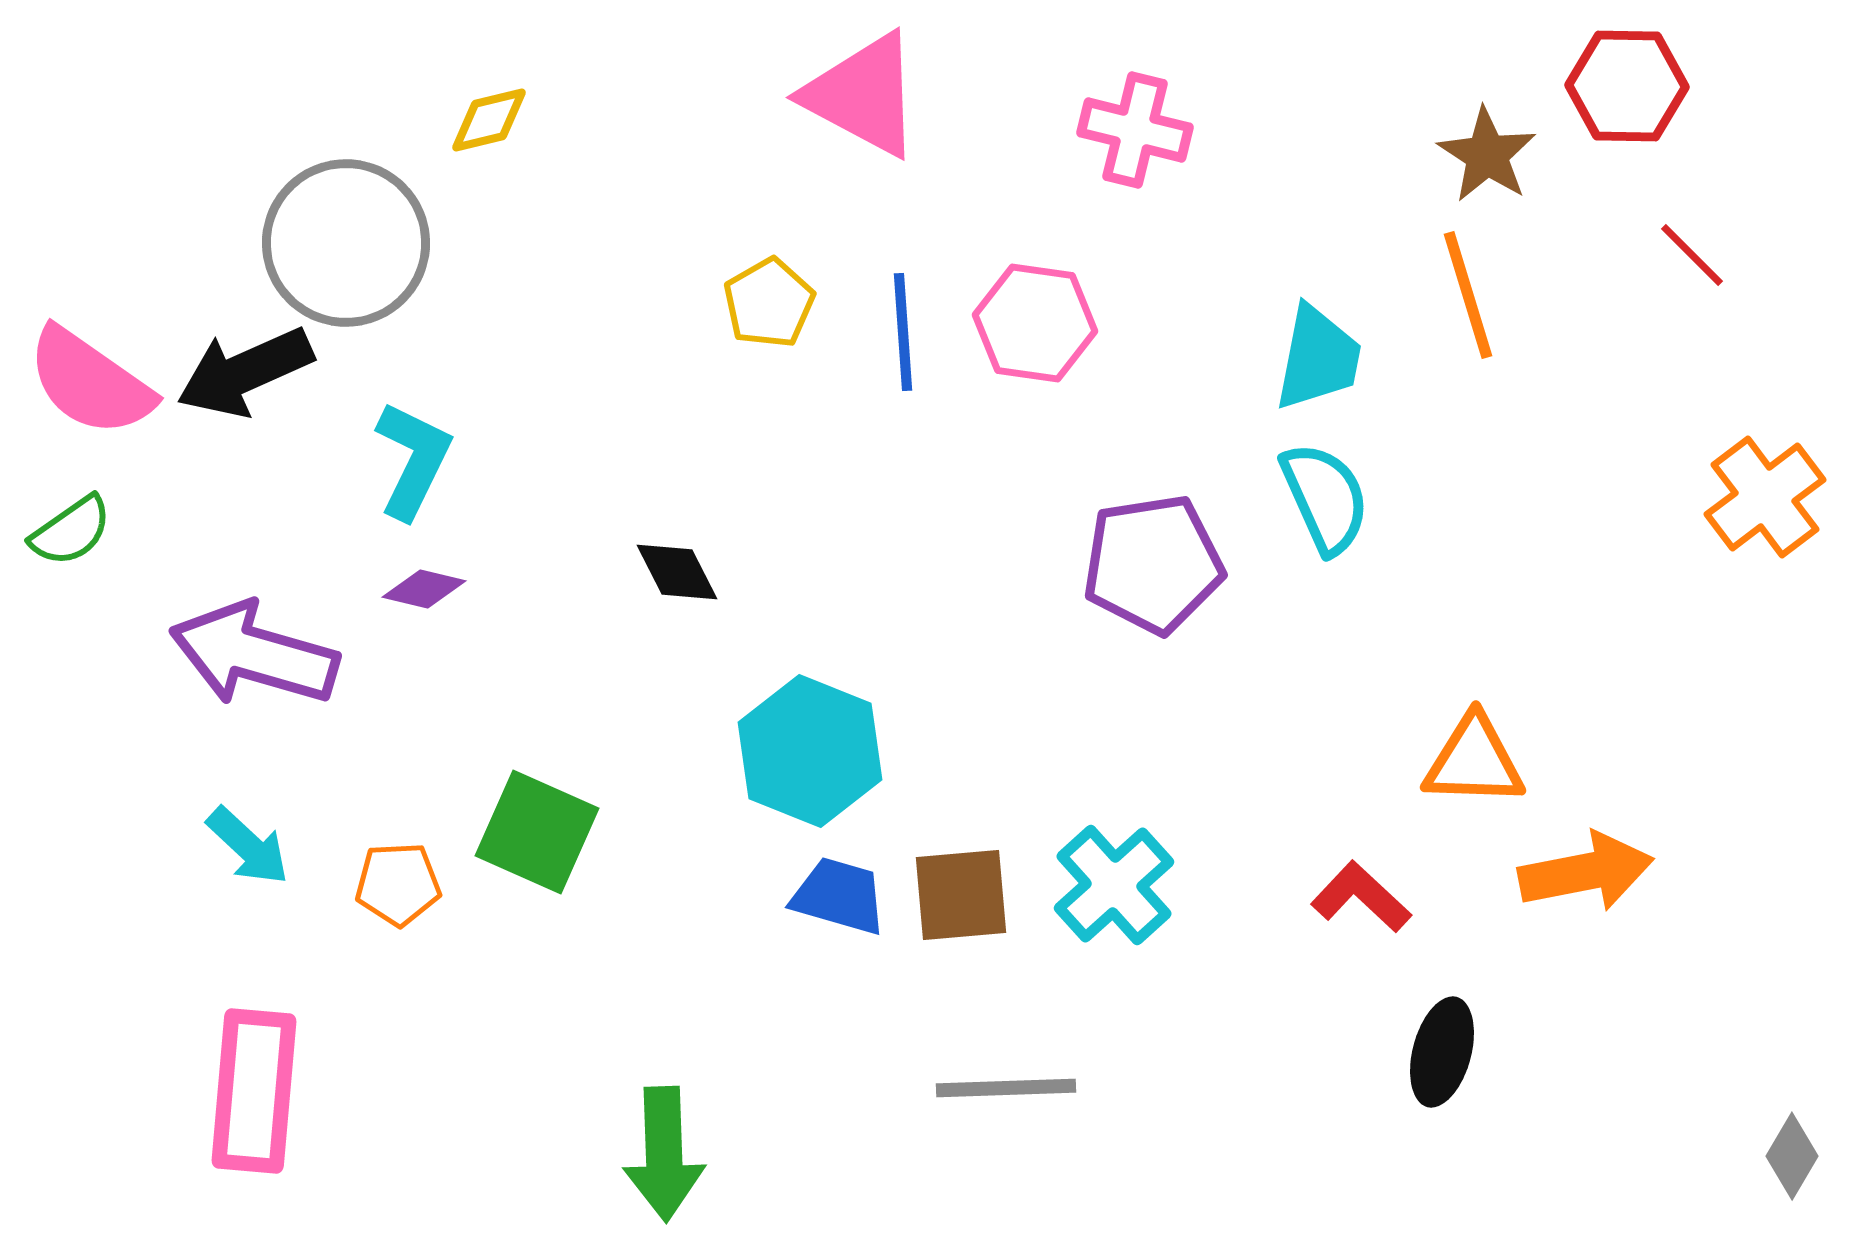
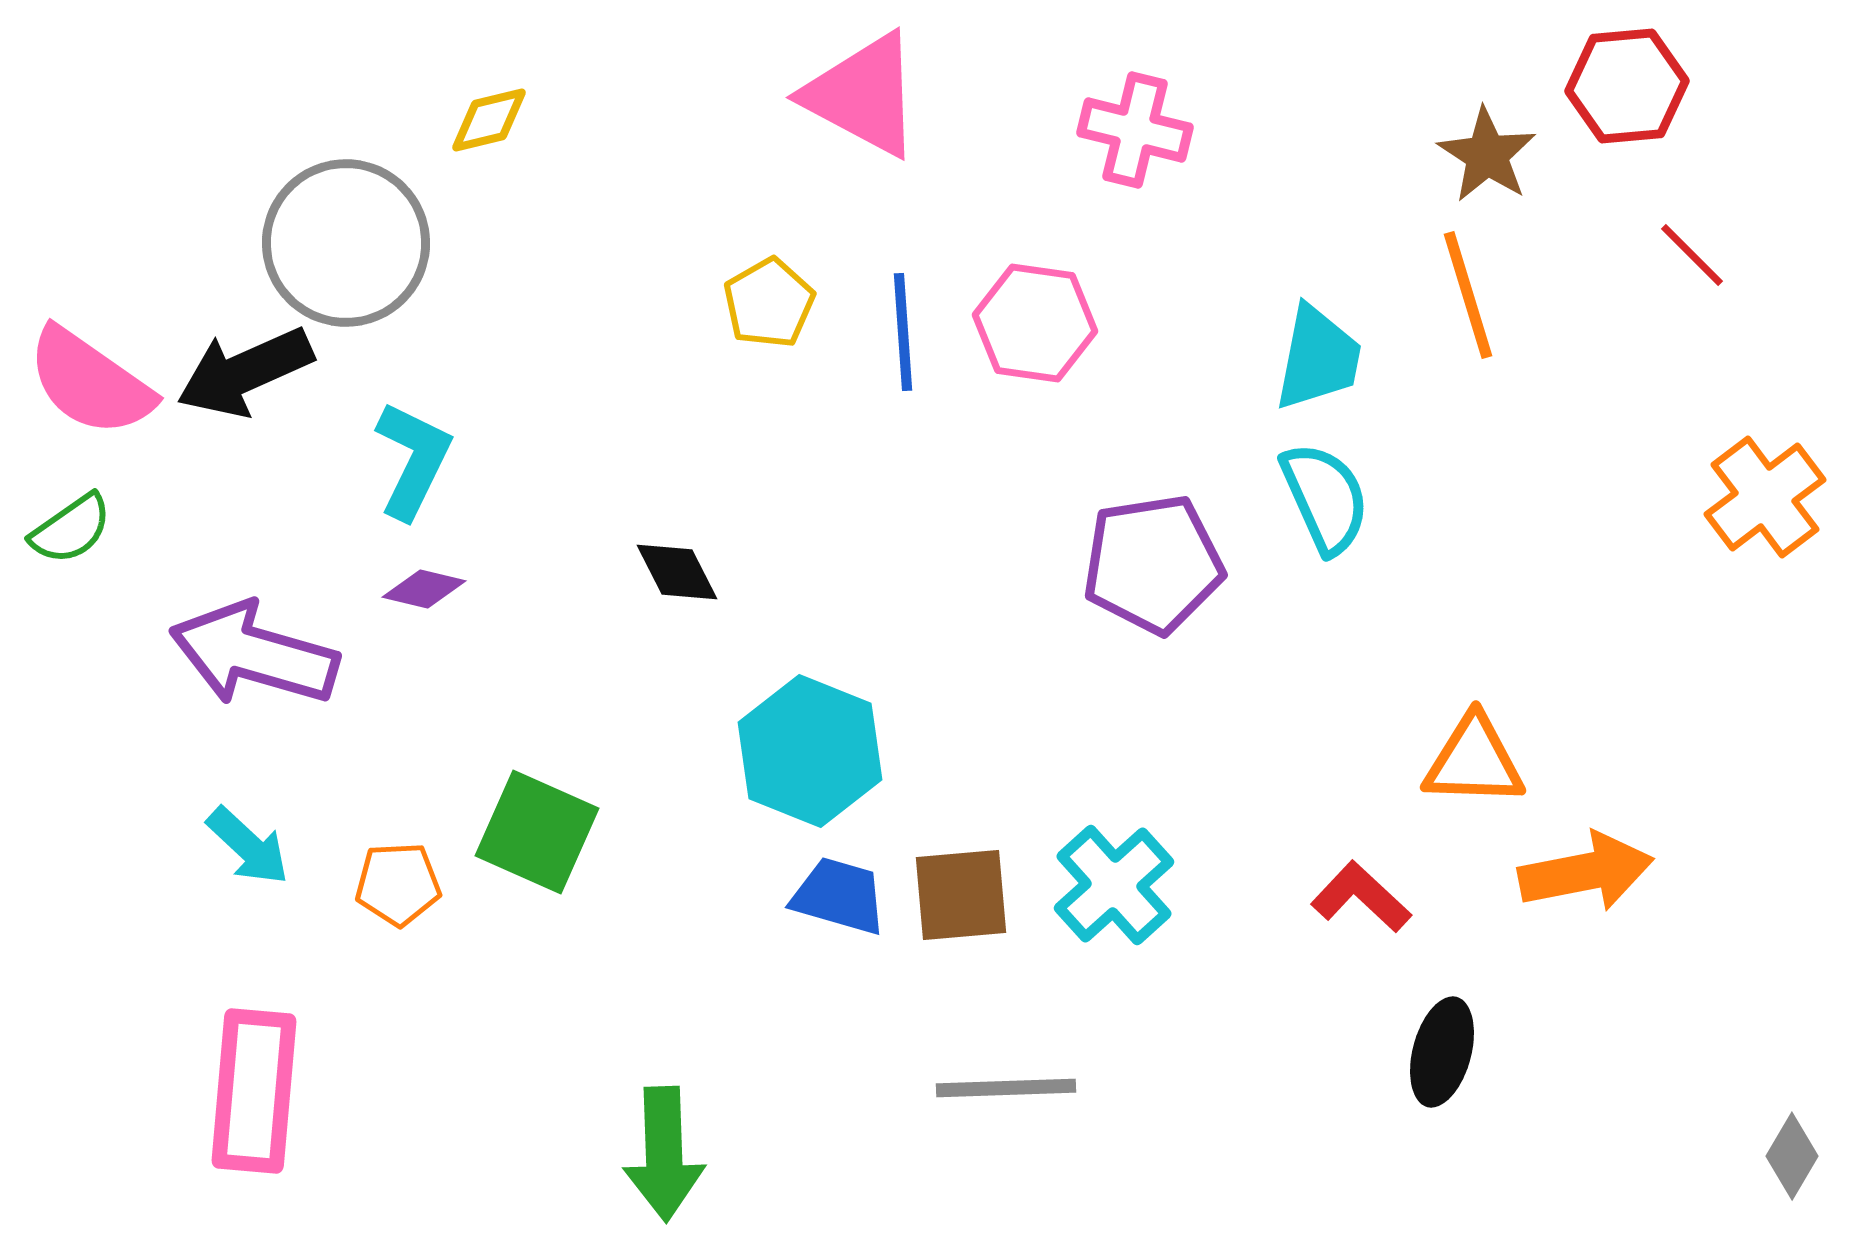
red hexagon: rotated 6 degrees counterclockwise
green semicircle: moved 2 px up
